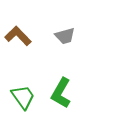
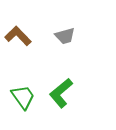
green L-shape: rotated 20 degrees clockwise
